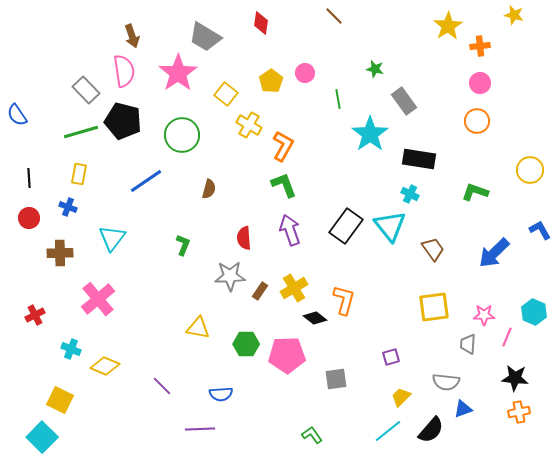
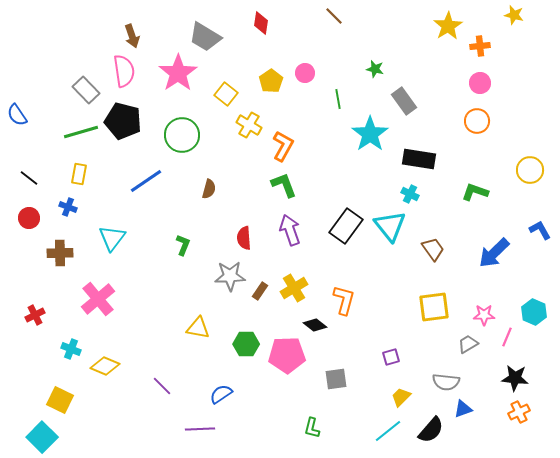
black line at (29, 178): rotated 48 degrees counterclockwise
black diamond at (315, 318): moved 7 px down
gray trapezoid at (468, 344): rotated 55 degrees clockwise
blue semicircle at (221, 394): rotated 150 degrees clockwise
orange cross at (519, 412): rotated 15 degrees counterclockwise
green L-shape at (312, 435): moved 7 px up; rotated 130 degrees counterclockwise
